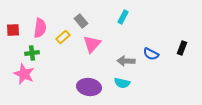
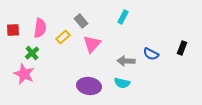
green cross: rotated 32 degrees counterclockwise
purple ellipse: moved 1 px up
